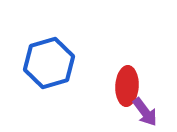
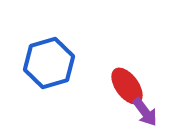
red ellipse: rotated 39 degrees counterclockwise
